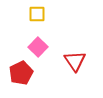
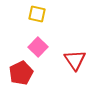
yellow square: rotated 12 degrees clockwise
red triangle: moved 1 px up
